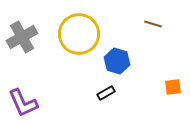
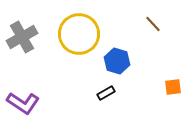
brown line: rotated 30 degrees clockwise
purple L-shape: rotated 32 degrees counterclockwise
